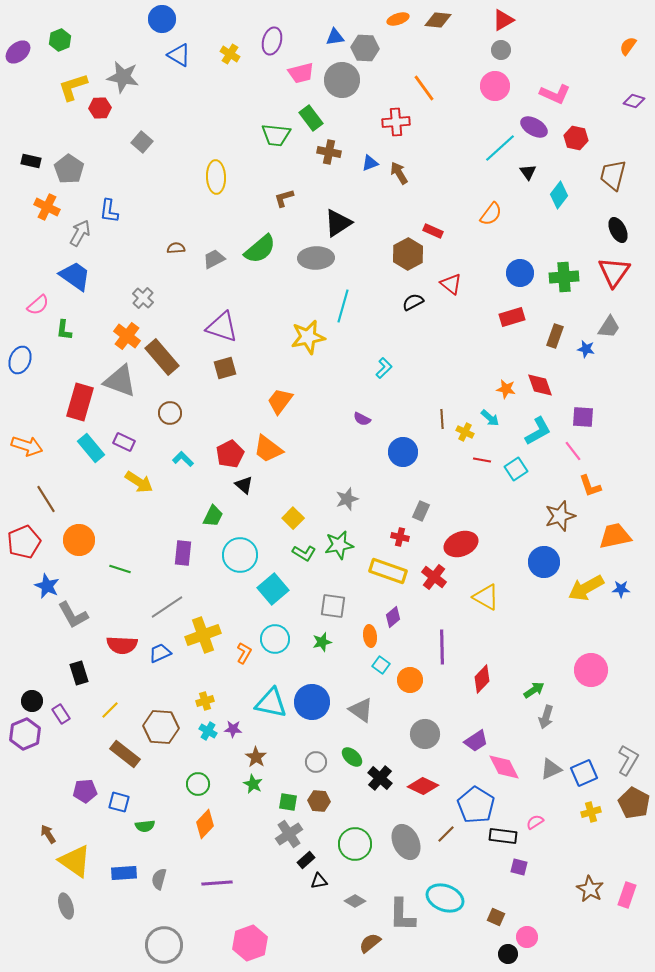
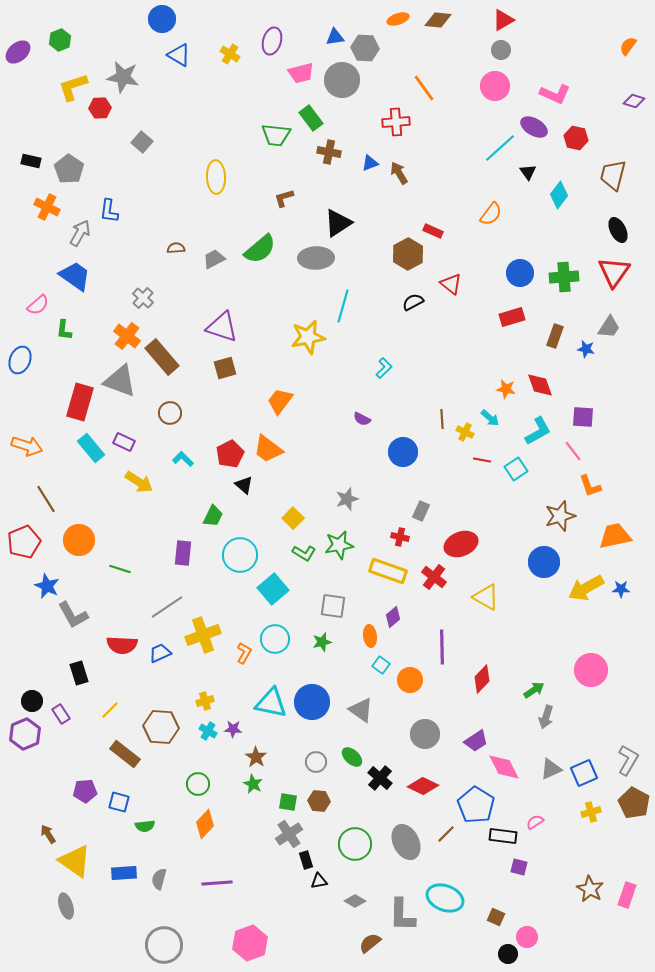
black rectangle at (306, 860): rotated 66 degrees counterclockwise
